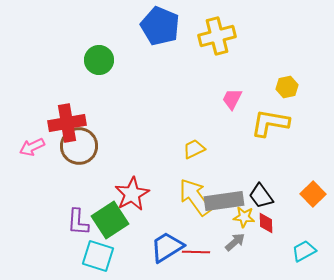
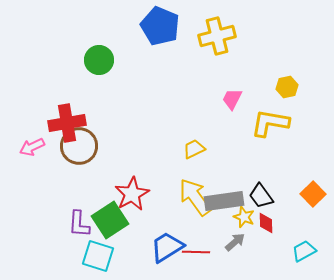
yellow star: rotated 15 degrees clockwise
purple L-shape: moved 1 px right, 2 px down
